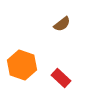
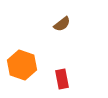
red rectangle: moved 1 px right, 1 px down; rotated 36 degrees clockwise
